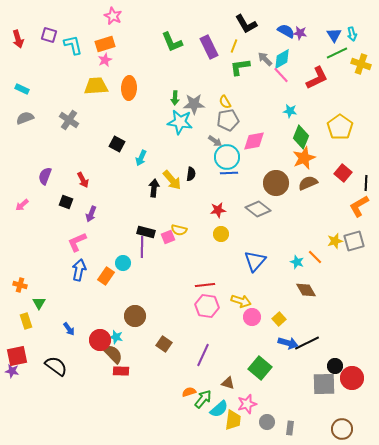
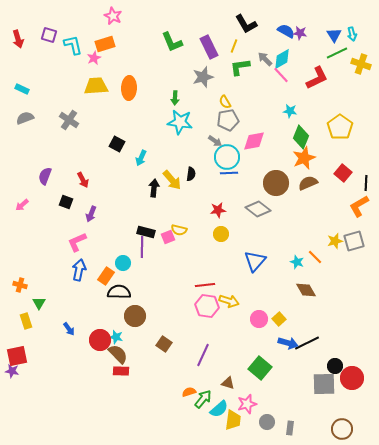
pink star at (105, 60): moved 11 px left, 2 px up
gray star at (194, 104): moved 9 px right, 27 px up; rotated 15 degrees counterclockwise
yellow arrow at (241, 301): moved 12 px left
pink circle at (252, 317): moved 7 px right, 2 px down
brown semicircle at (113, 354): moved 5 px right
black semicircle at (56, 366): moved 63 px right, 74 px up; rotated 35 degrees counterclockwise
